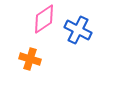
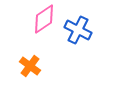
orange cross: moved 7 px down; rotated 20 degrees clockwise
